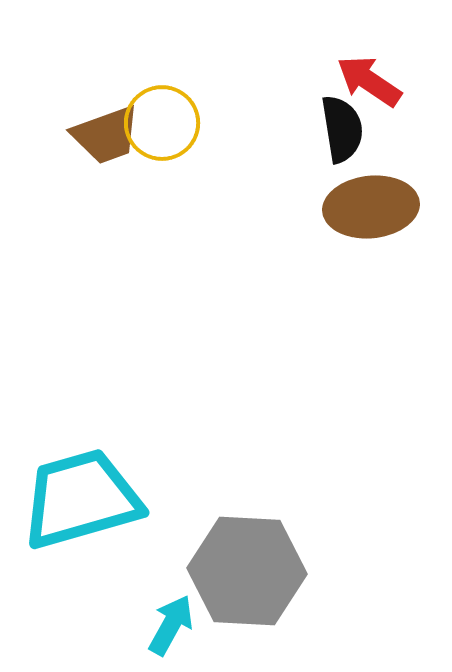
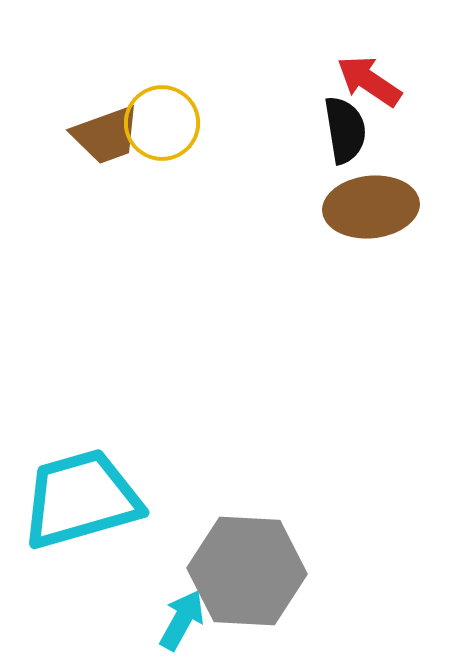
black semicircle: moved 3 px right, 1 px down
cyan arrow: moved 11 px right, 5 px up
